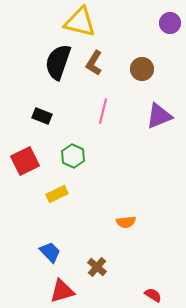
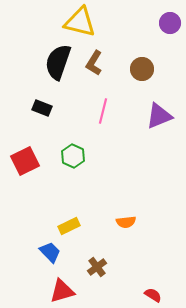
black rectangle: moved 8 px up
yellow rectangle: moved 12 px right, 32 px down
brown cross: rotated 12 degrees clockwise
